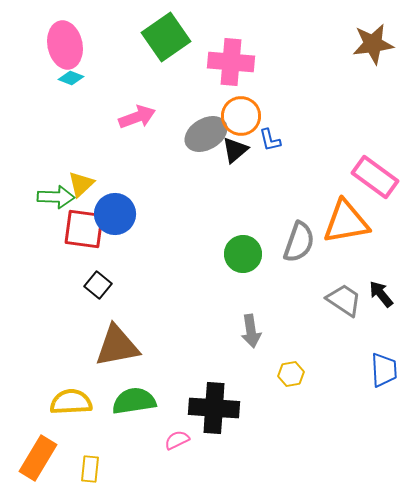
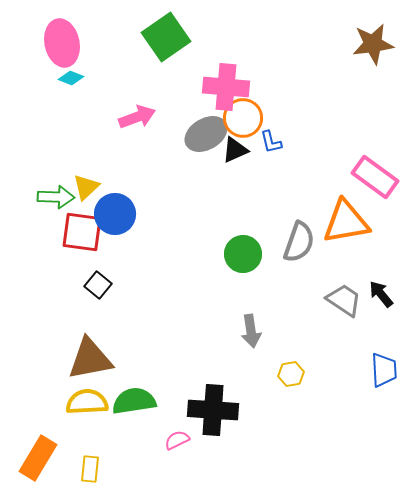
pink ellipse: moved 3 px left, 2 px up
pink cross: moved 5 px left, 25 px down
orange circle: moved 2 px right, 2 px down
blue L-shape: moved 1 px right, 2 px down
black triangle: rotated 16 degrees clockwise
yellow triangle: moved 5 px right, 3 px down
red square: moved 2 px left, 3 px down
brown triangle: moved 27 px left, 13 px down
yellow semicircle: moved 16 px right
black cross: moved 1 px left, 2 px down
